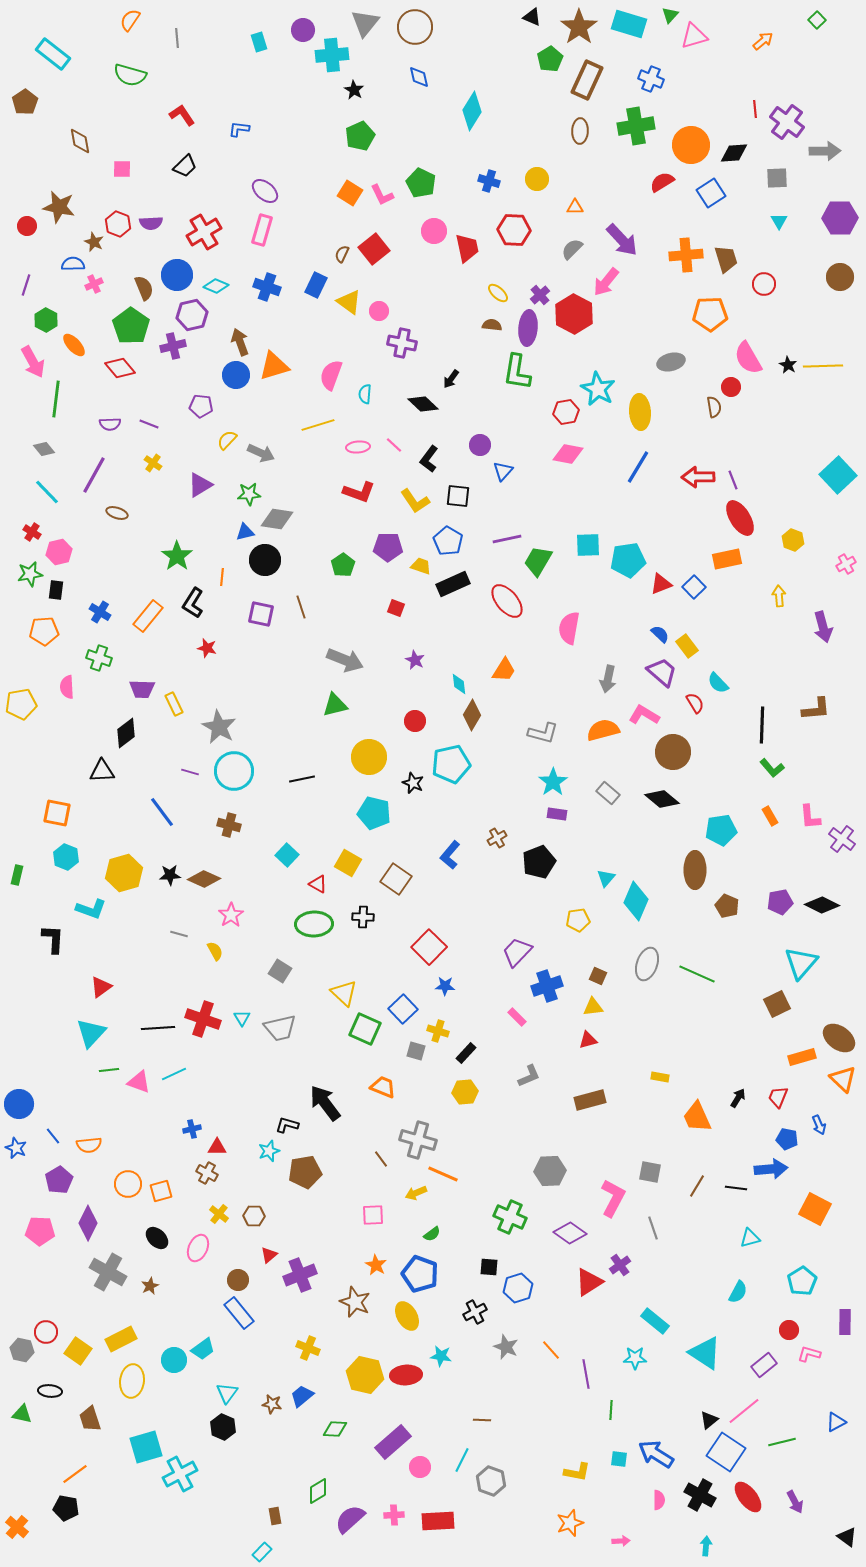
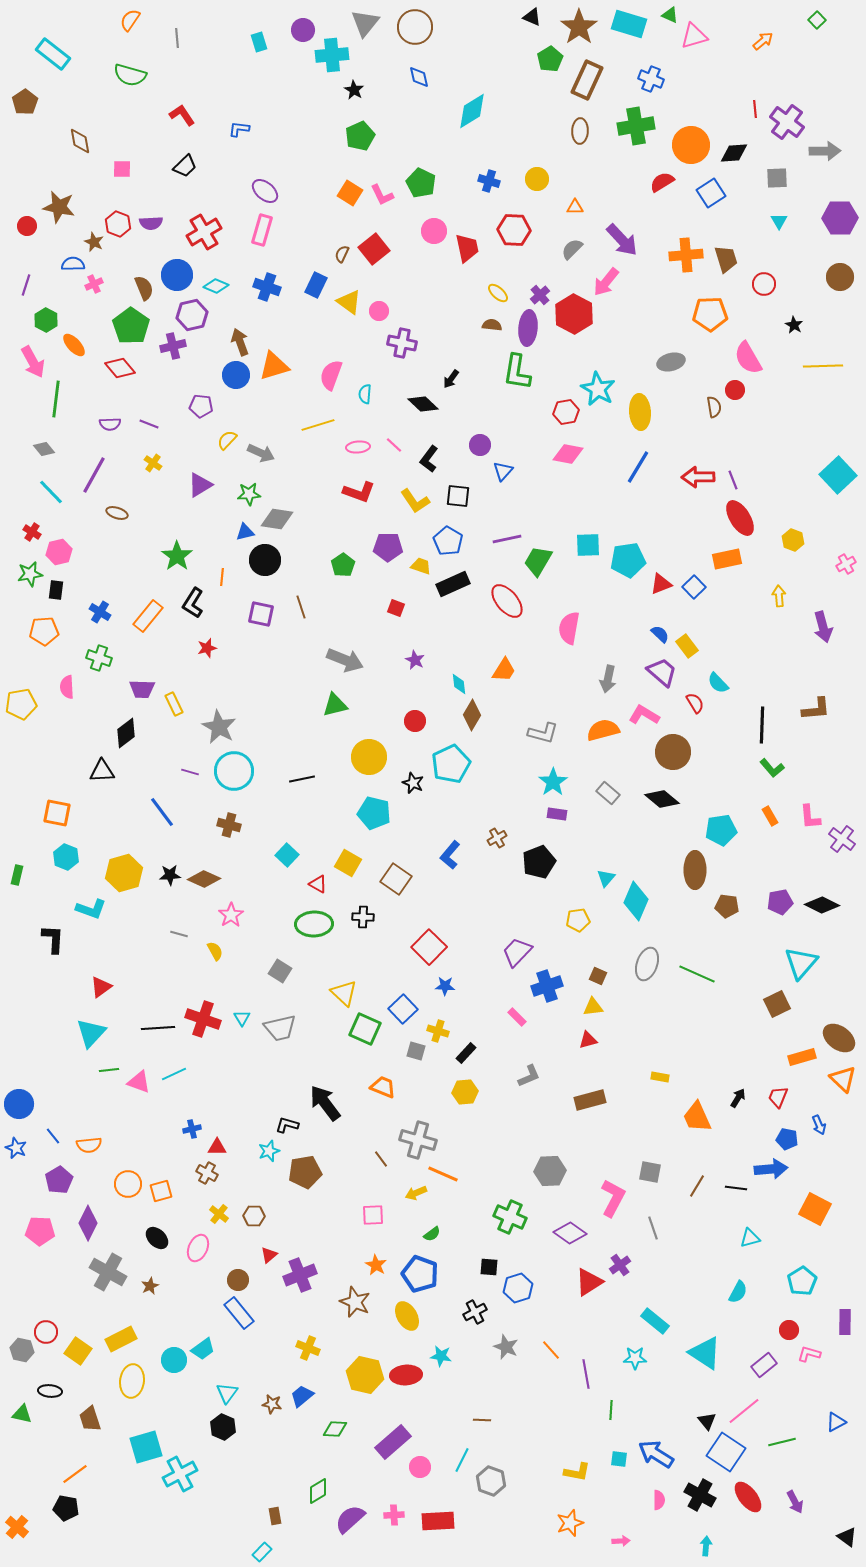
green triangle at (670, 15): rotated 48 degrees counterclockwise
cyan diamond at (472, 111): rotated 27 degrees clockwise
black star at (788, 365): moved 6 px right, 40 px up
red circle at (731, 387): moved 4 px right, 3 px down
cyan line at (47, 492): moved 4 px right
red star at (207, 648): rotated 30 degrees counterclockwise
cyan pentagon at (451, 764): rotated 12 degrees counterclockwise
brown pentagon at (727, 906): rotated 15 degrees counterclockwise
black triangle at (709, 1420): moved 2 px left, 1 px down; rotated 30 degrees counterclockwise
